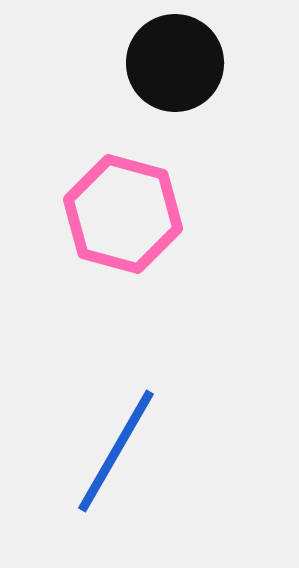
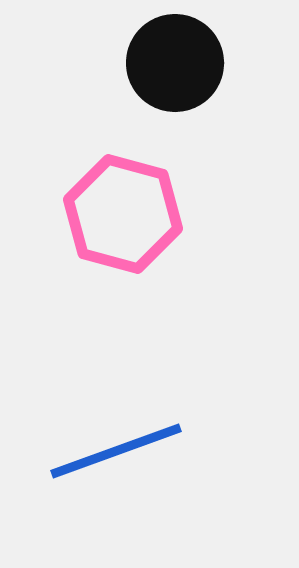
blue line: rotated 40 degrees clockwise
